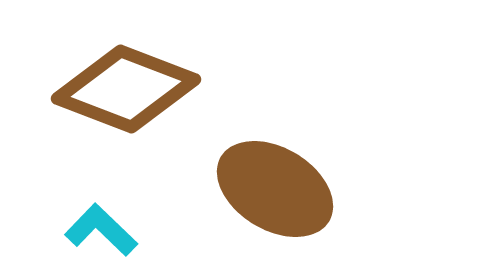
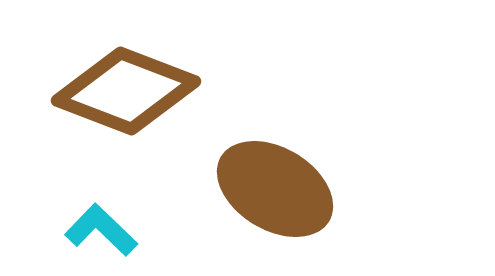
brown diamond: moved 2 px down
